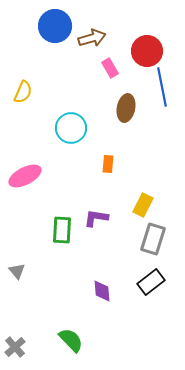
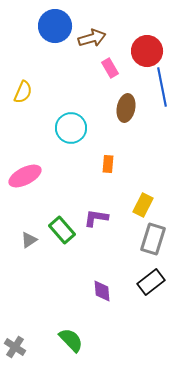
green rectangle: rotated 44 degrees counterclockwise
gray triangle: moved 12 px right, 31 px up; rotated 36 degrees clockwise
gray cross: rotated 15 degrees counterclockwise
